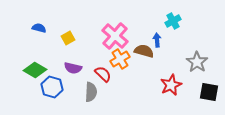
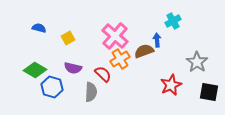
brown semicircle: rotated 36 degrees counterclockwise
